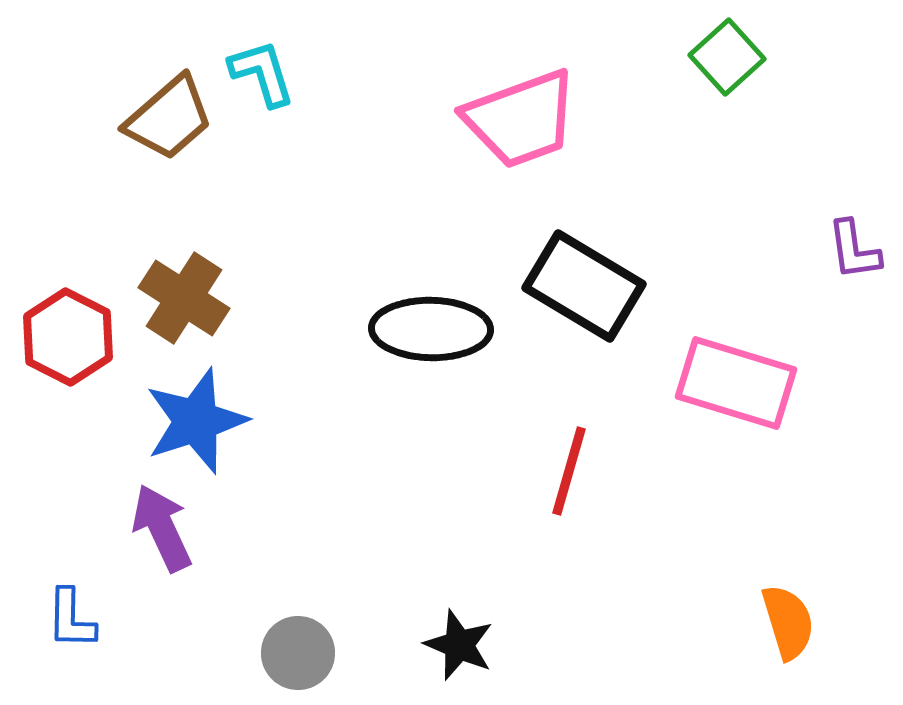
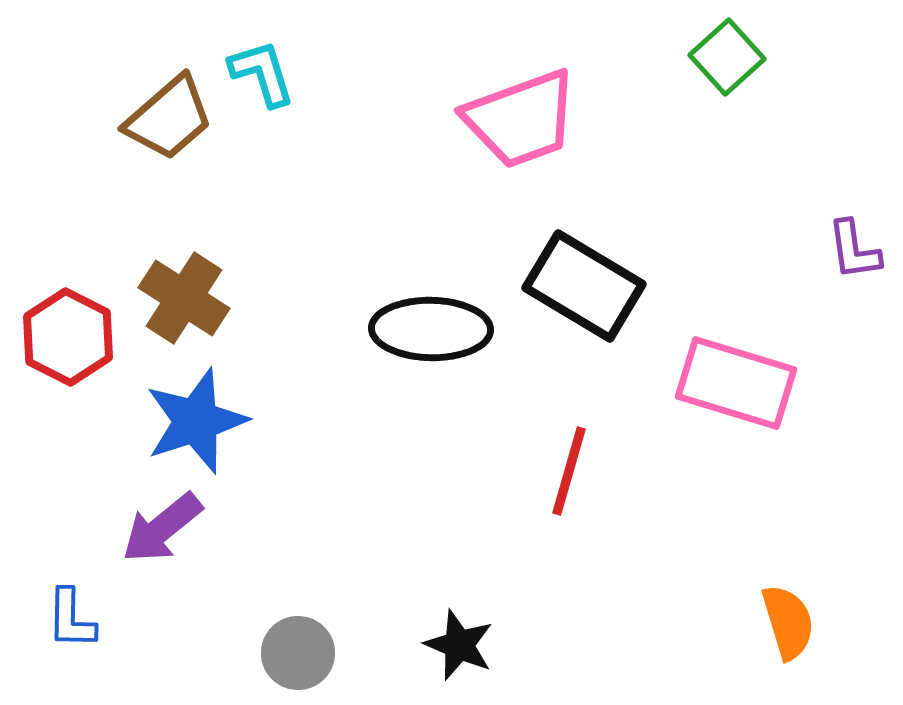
purple arrow: rotated 104 degrees counterclockwise
